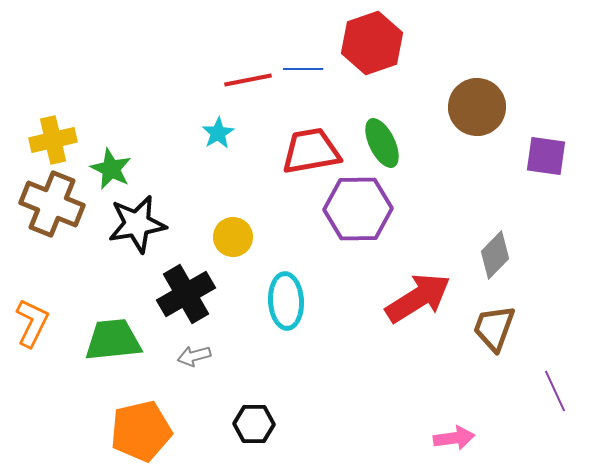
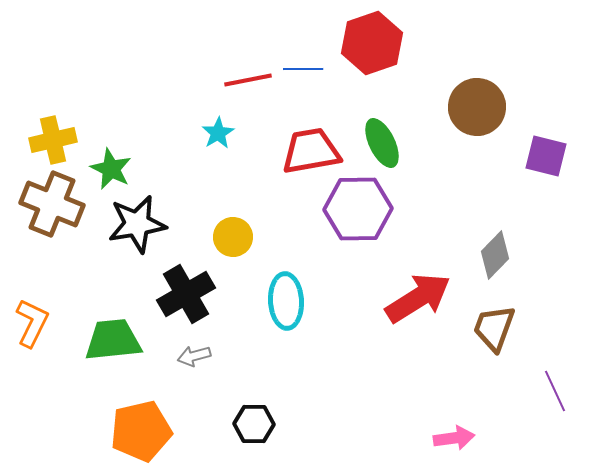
purple square: rotated 6 degrees clockwise
